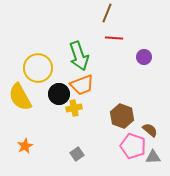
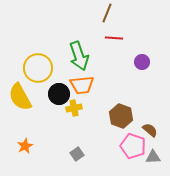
purple circle: moved 2 px left, 5 px down
orange trapezoid: rotated 15 degrees clockwise
brown hexagon: moved 1 px left
